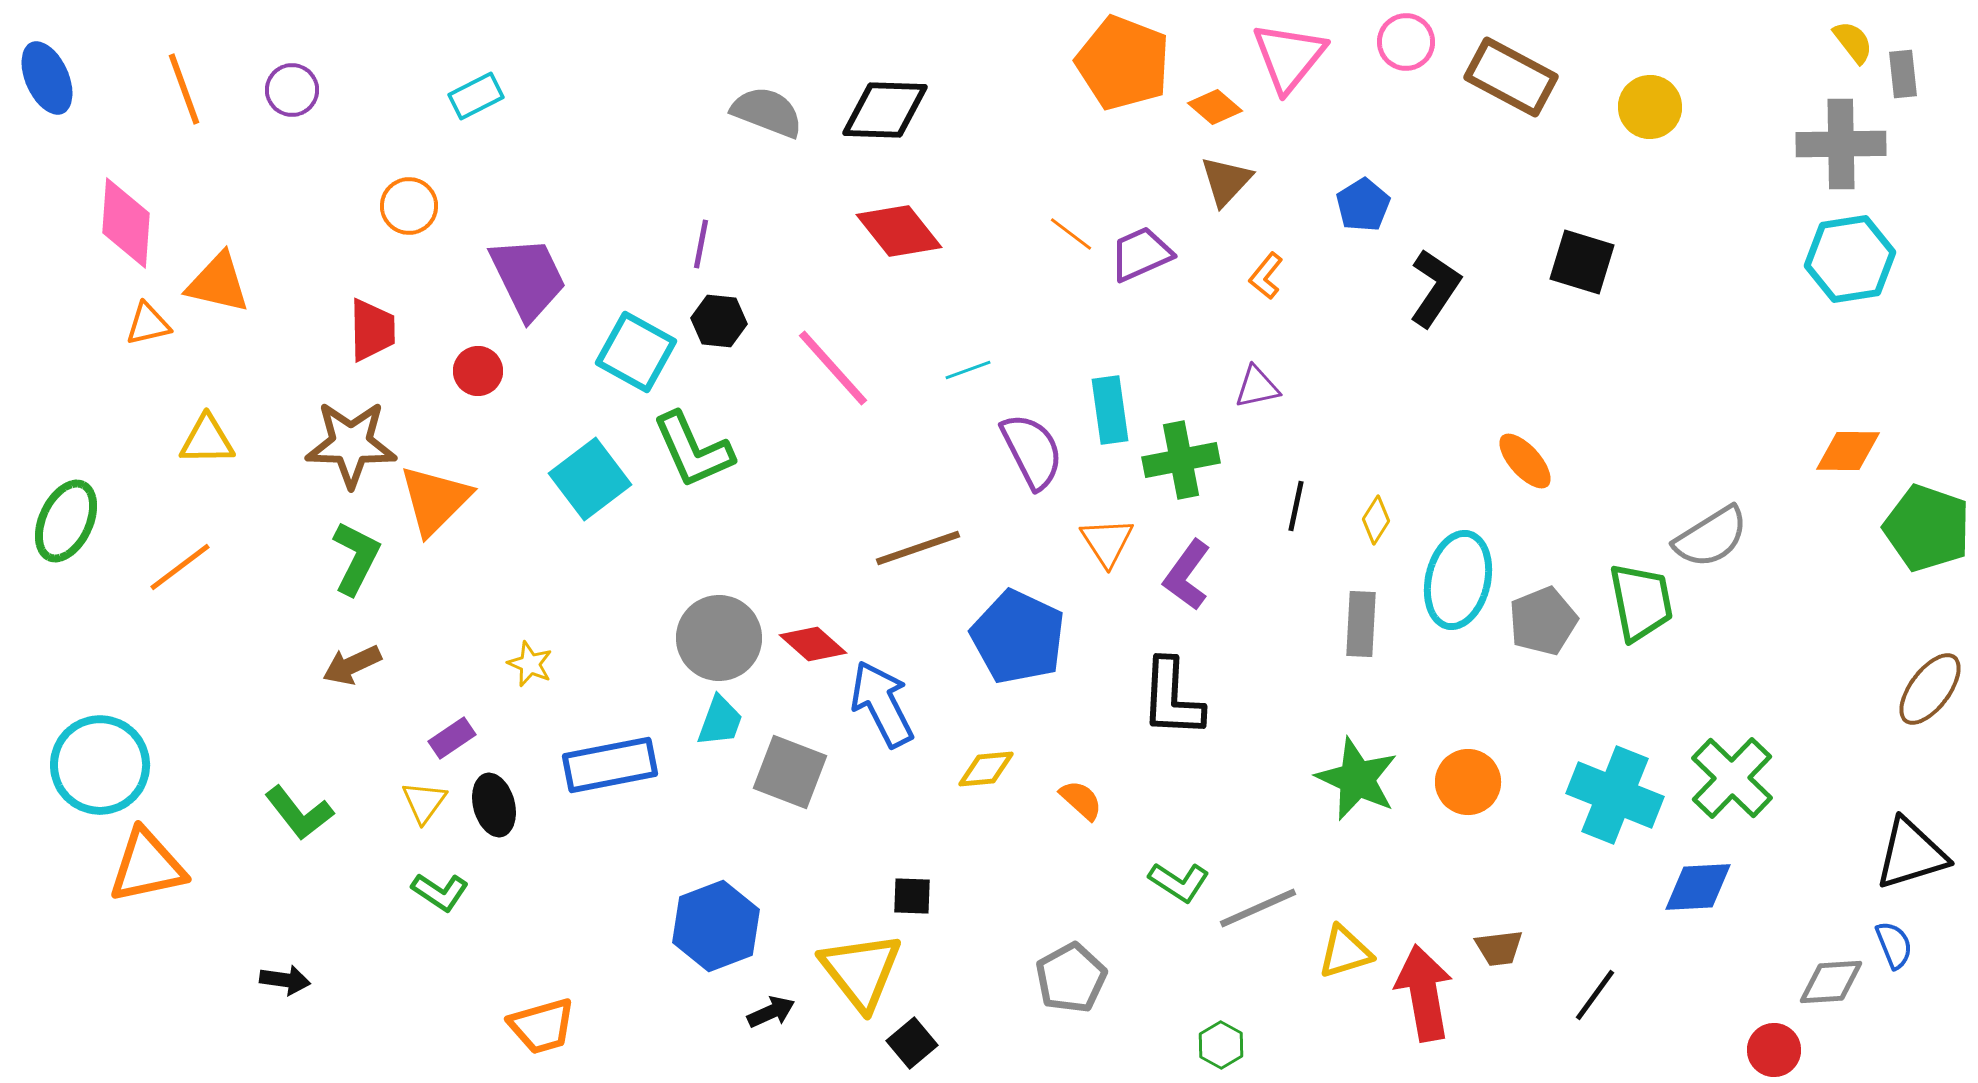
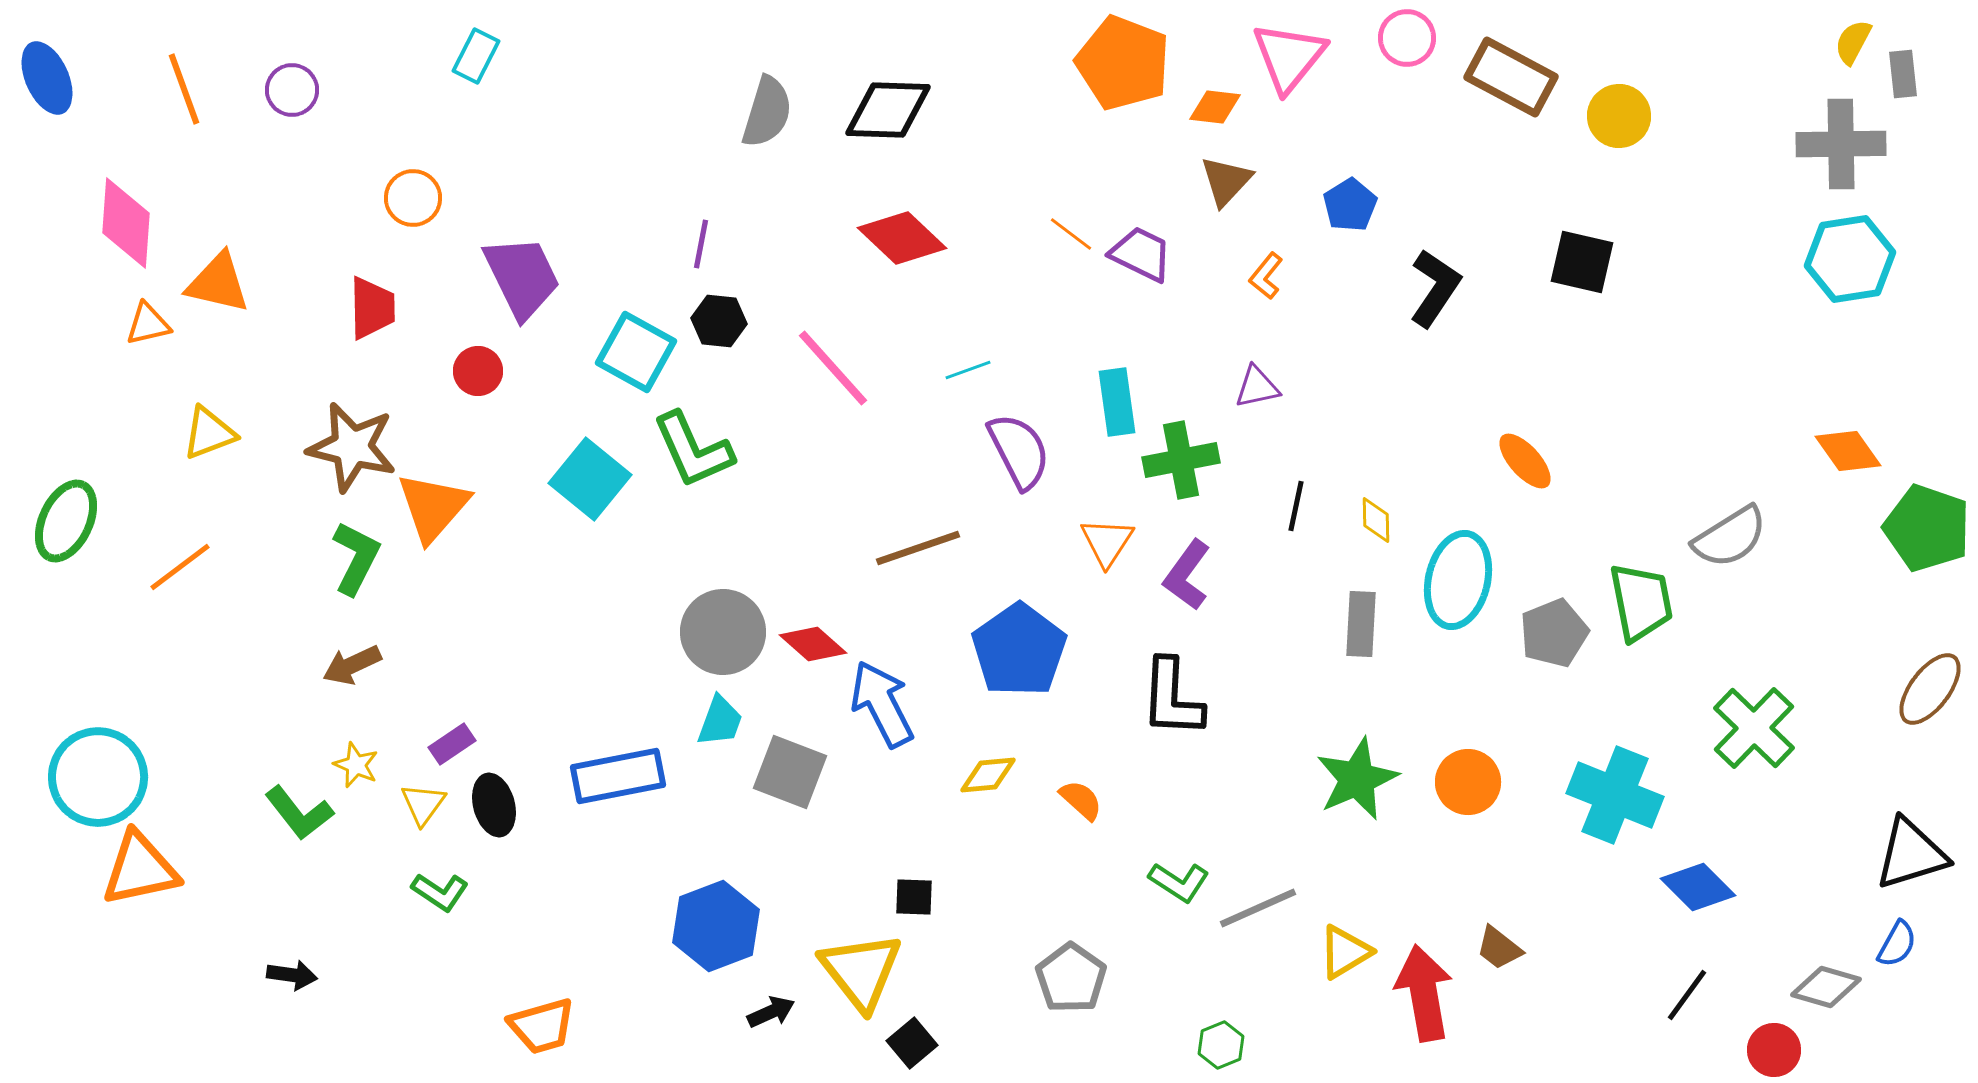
pink circle at (1406, 42): moved 1 px right, 4 px up
yellow semicircle at (1853, 42): rotated 114 degrees counterclockwise
cyan rectangle at (476, 96): moved 40 px up; rotated 36 degrees counterclockwise
orange diamond at (1215, 107): rotated 34 degrees counterclockwise
yellow circle at (1650, 107): moved 31 px left, 9 px down
black diamond at (885, 110): moved 3 px right
gray semicircle at (767, 112): rotated 86 degrees clockwise
blue pentagon at (1363, 205): moved 13 px left
orange circle at (409, 206): moved 4 px right, 8 px up
red diamond at (899, 231): moved 3 px right, 7 px down; rotated 8 degrees counterclockwise
purple trapezoid at (1141, 254): rotated 50 degrees clockwise
black square at (1582, 262): rotated 4 degrees counterclockwise
purple trapezoid at (528, 278): moved 6 px left, 1 px up
red trapezoid at (372, 330): moved 22 px up
cyan rectangle at (1110, 410): moved 7 px right, 8 px up
yellow triangle at (207, 440): moved 2 px right, 7 px up; rotated 20 degrees counterclockwise
brown star at (351, 444): moved 1 px right, 3 px down; rotated 12 degrees clockwise
purple semicircle at (1032, 451): moved 13 px left
orange diamond at (1848, 451): rotated 54 degrees clockwise
cyan square at (590, 479): rotated 14 degrees counterclockwise
orange triangle at (435, 500): moved 2 px left, 7 px down; rotated 4 degrees counterclockwise
yellow diamond at (1376, 520): rotated 33 degrees counterclockwise
gray semicircle at (1711, 537): moved 19 px right
orange triangle at (1107, 542): rotated 6 degrees clockwise
gray pentagon at (1543, 621): moved 11 px right, 12 px down
blue pentagon at (1018, 637): moved 1 px right, 13 px down; rotated 12 degrees clockwise
gray circle at (719, 638): moved 4 px right, 6 px up
yellow star at (530, 664): moved 174 px left, 101 px down
purple rectangle at (452, 738): moved 6 px down
cyan circle at (100, 765): moved 2 px left, 12 px down
blue rectangle at (610, 765): moved 8 px right, 11 px down
yellow diamond at (986, 769): moved 2 px right, 6 px down
green cross at (1732, 778): moved 22 px right, 50 px up
green star at (1357, 779): rotated 24 degrees clockwise
yellow triangle at (424, 802): moved 1 px left, 2 px down
orange triangle at (147, 866): moved 7 px left, 3 px down
blue diamond at (1698, 887): rotated 48 degrees clockwise
black square at (912, 896): moved 2 px right, 1 px down
blue semicircle at (1894, 945): moved 3 px right, 1 px up; rotated 51 degrees clockwise
brown trapezoid at (1499, 948): rotated 45 degrees clockwise
yellow triangle at (1345, 952): rotated 14 degrees counterclockwise
gray pentagon at (1071, 978): rotated 8 degrees counterclockwise
black arrow at (285, 980): moved 7 px right, 5 px up
gray diamond at (1831, 982): moved 5 px left, 5 px down; rotated 20 degrees clockwise
black line at (1595, 995): moved 92 px right
green hexagon at (1221, 1045): rotated 9 degrees clockwise
